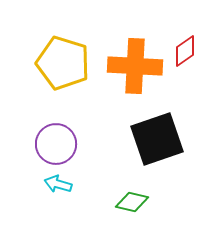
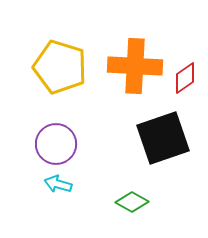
red diamond: moved 27 px down
yellow pentagon: moved 3 px left, 4 px down
black square: moved 6 px right, 1 px up
green diamond: rotated 16 degrees clockwise
